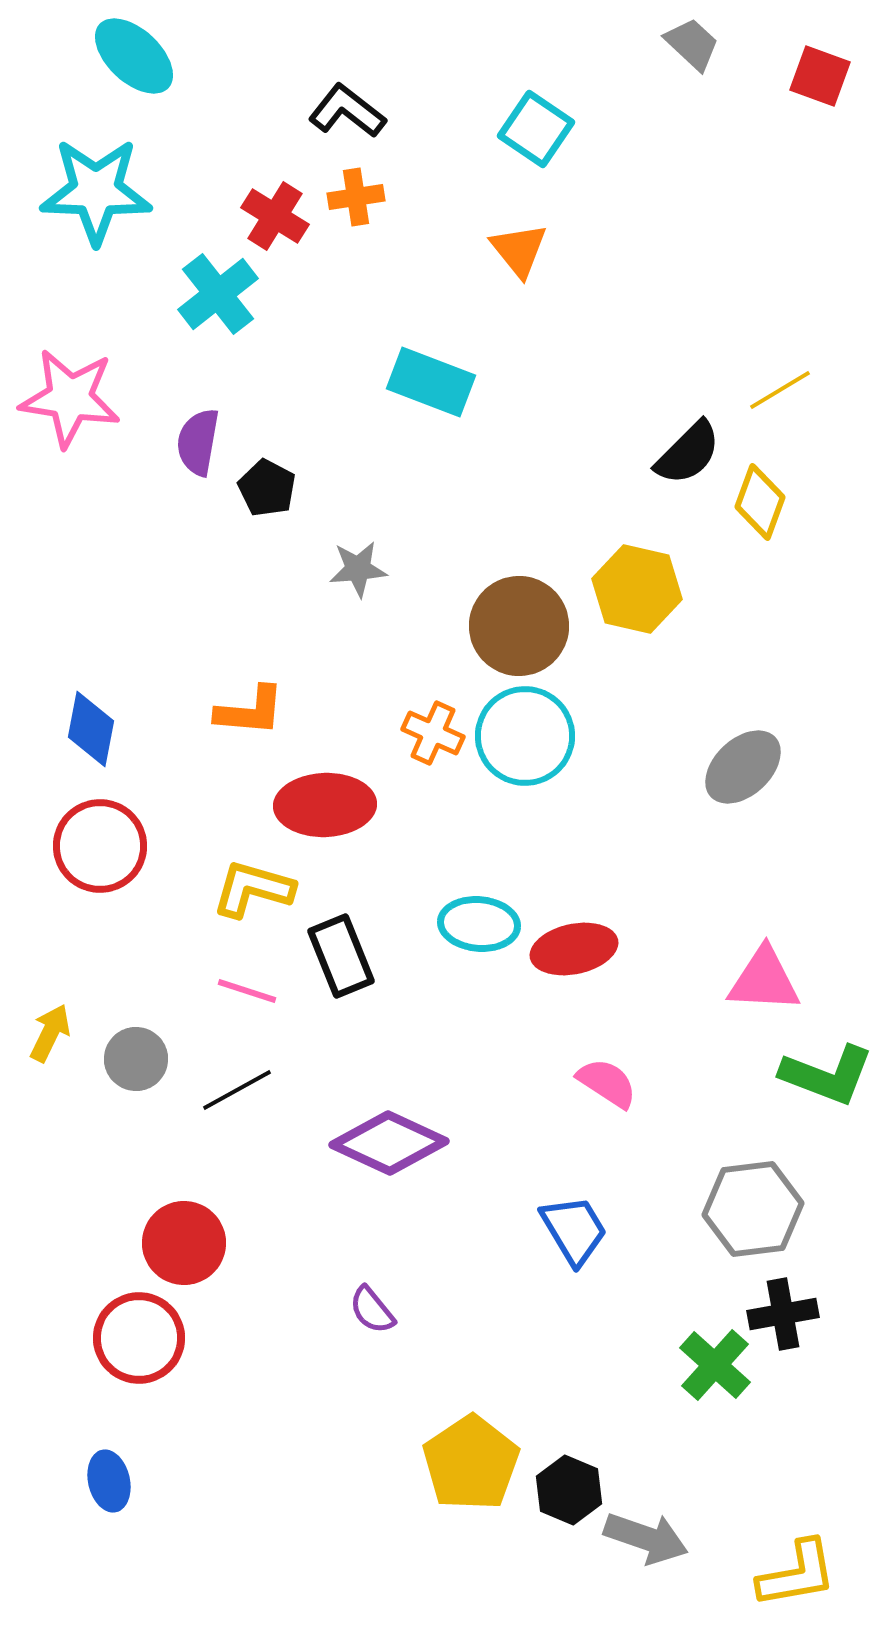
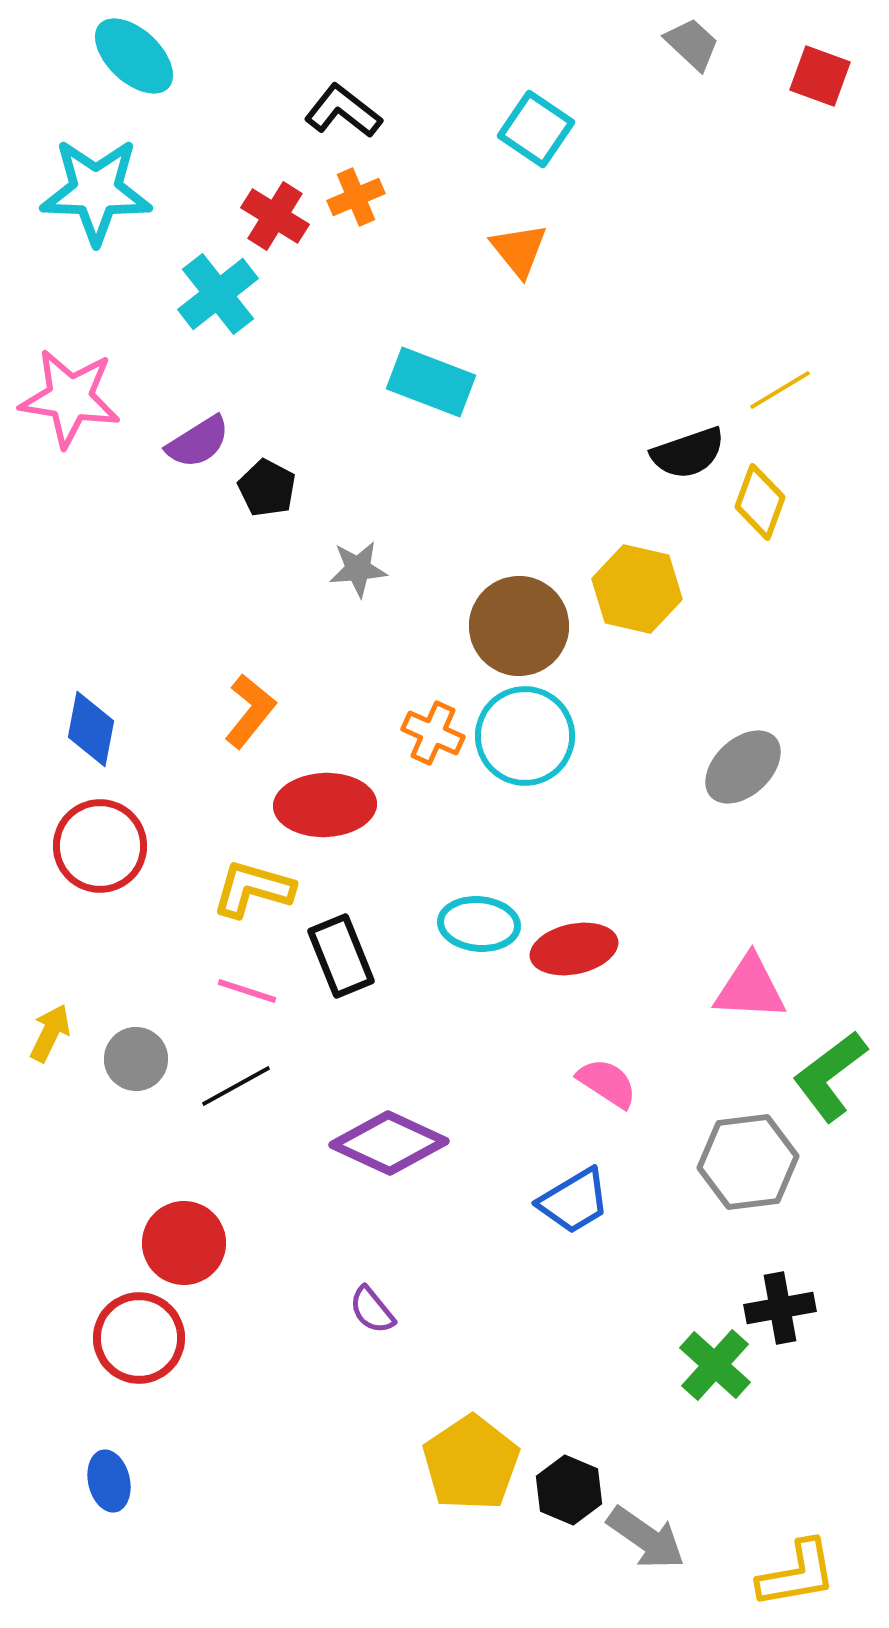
black L-shape at (347, 111): moved 4 px left
orange cross at (356, 197): rotated 14 degrees counterclockwise
purple semicircle at (198, 442): rotated 132 degrees counterclockwise
black semicircle at (688, 453): rotated 26 degrees clockwise
orange L-shape at (250, 711): rotated 56 degrees counterclockwise
pink triangle at (764, 980): moved 14 px left, 8 px down
green L-shape at (827, 1075): moved 3 px right, 1 px down; rotated 122 degrees clockwise
black line at (237, 1090): moved 1 px left, 4 px up
gray hexagon at (753, 1209): moved 5 px left, 47 px up
blue trapezoid at (574, 1230): moved 29 px up; rotated 90 degrees clockwise
black cross at (783, 1314): moved 3 px left, 6 px up
gray arrow at (646, 1538): rotated 16 degrees clockwise
